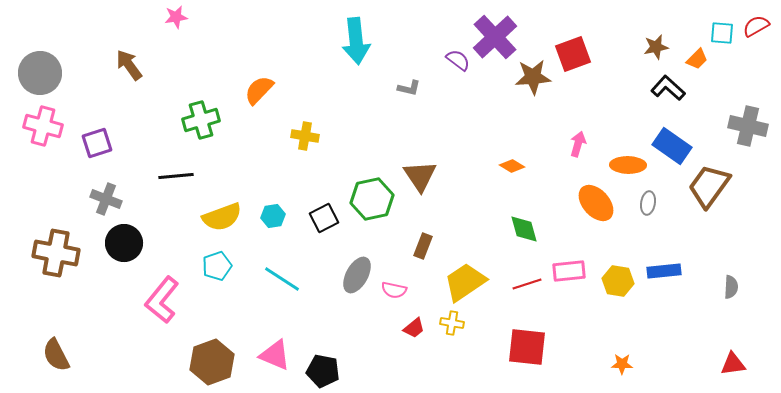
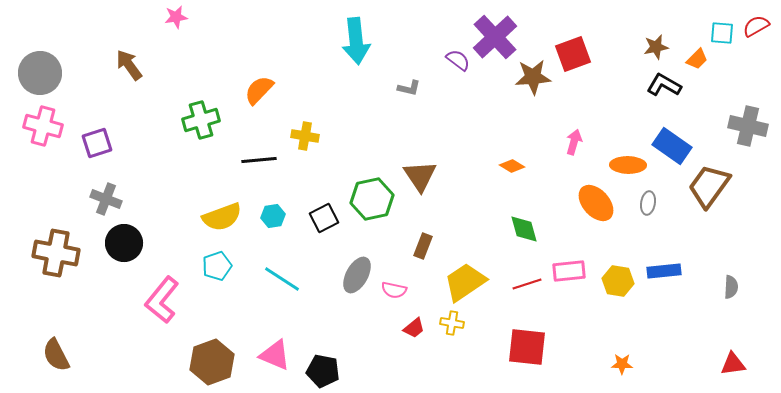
black L-shape at (668, 88): moved 4 px left, 3 px up; rotated 12 degrees counterclockwise
pink arrow at (578, 144): moved 4 px left, 2 px up
black line at (176, 176): moved 83 px right, 16 px up
